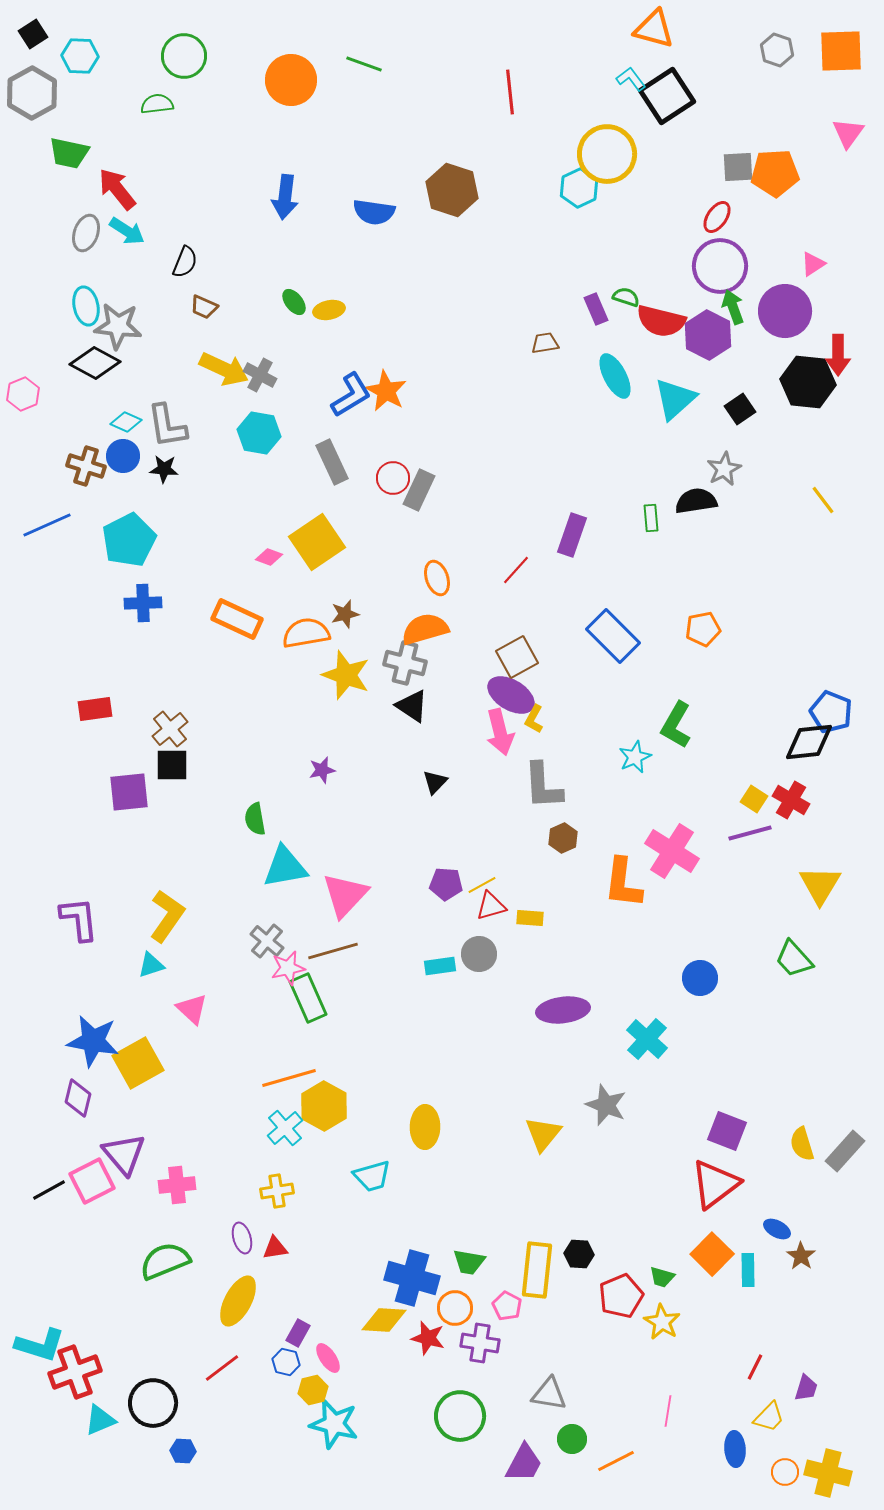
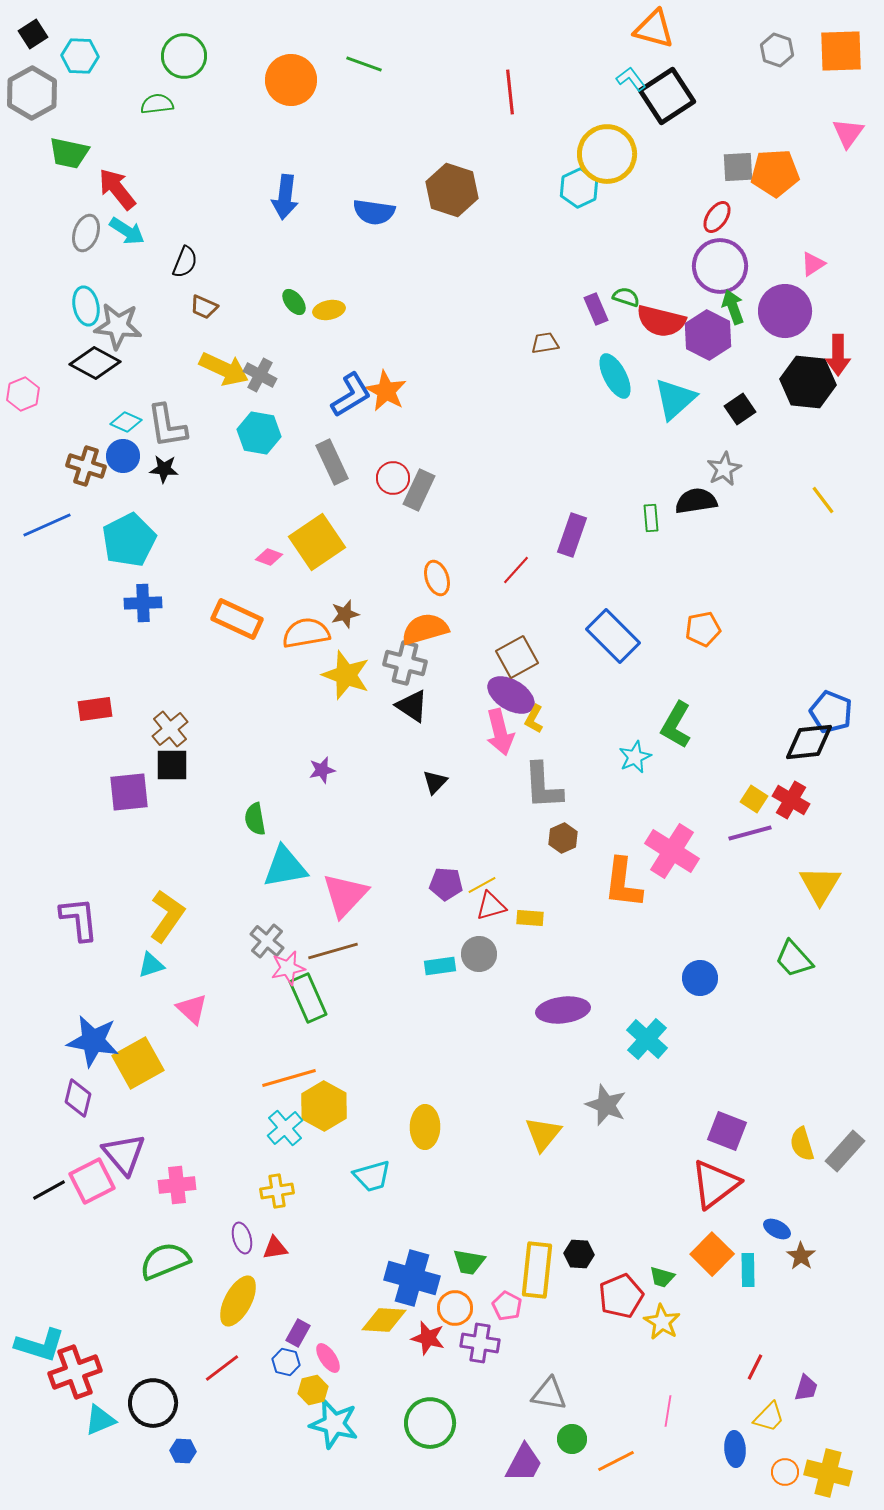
green circle at (460, 1416): moved 30 px left, 7 px down
